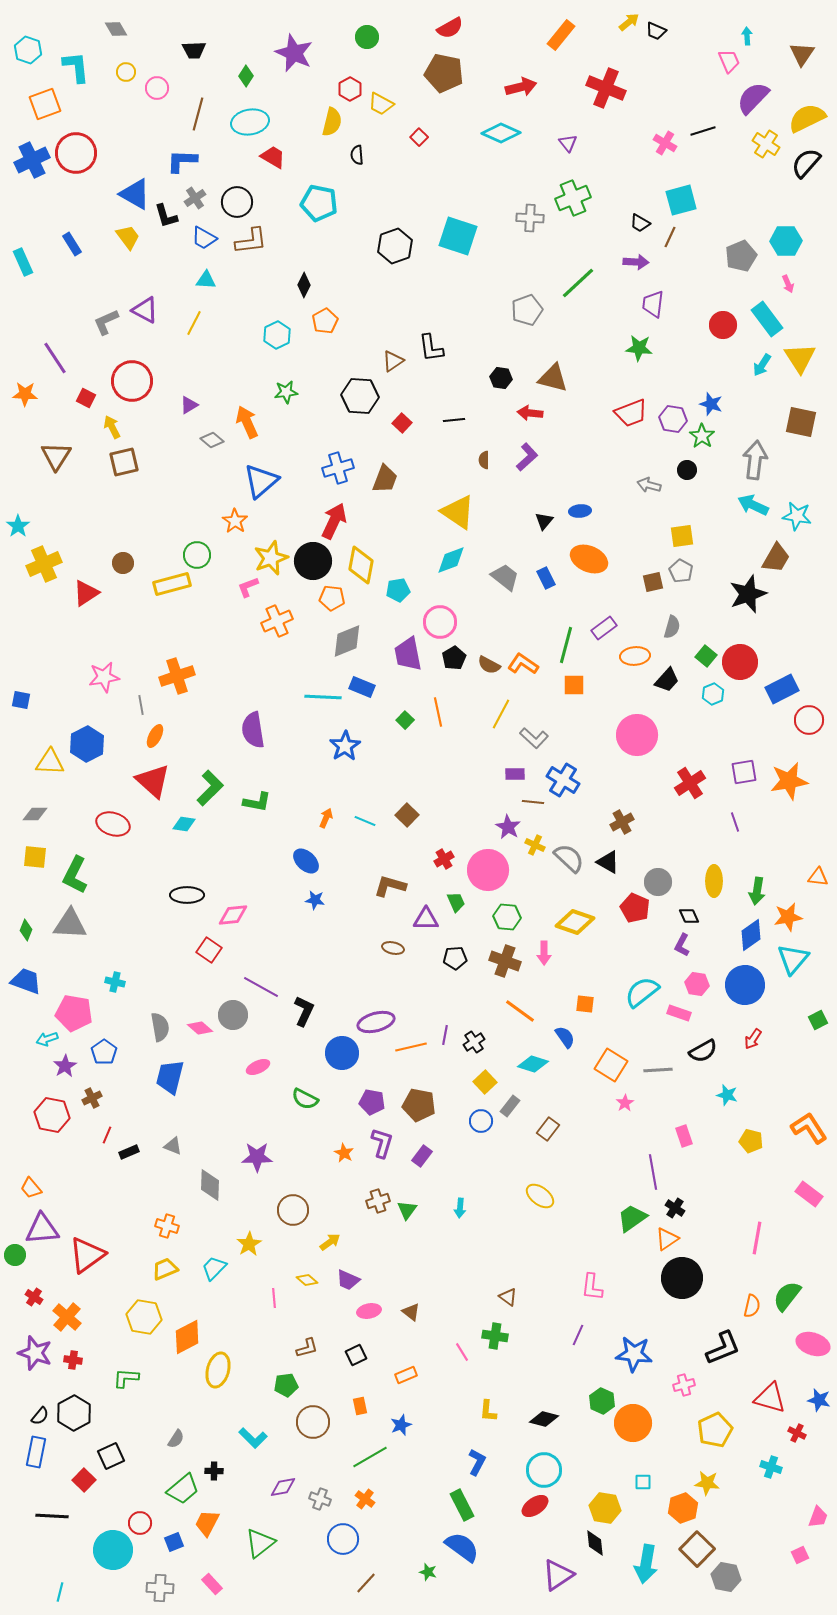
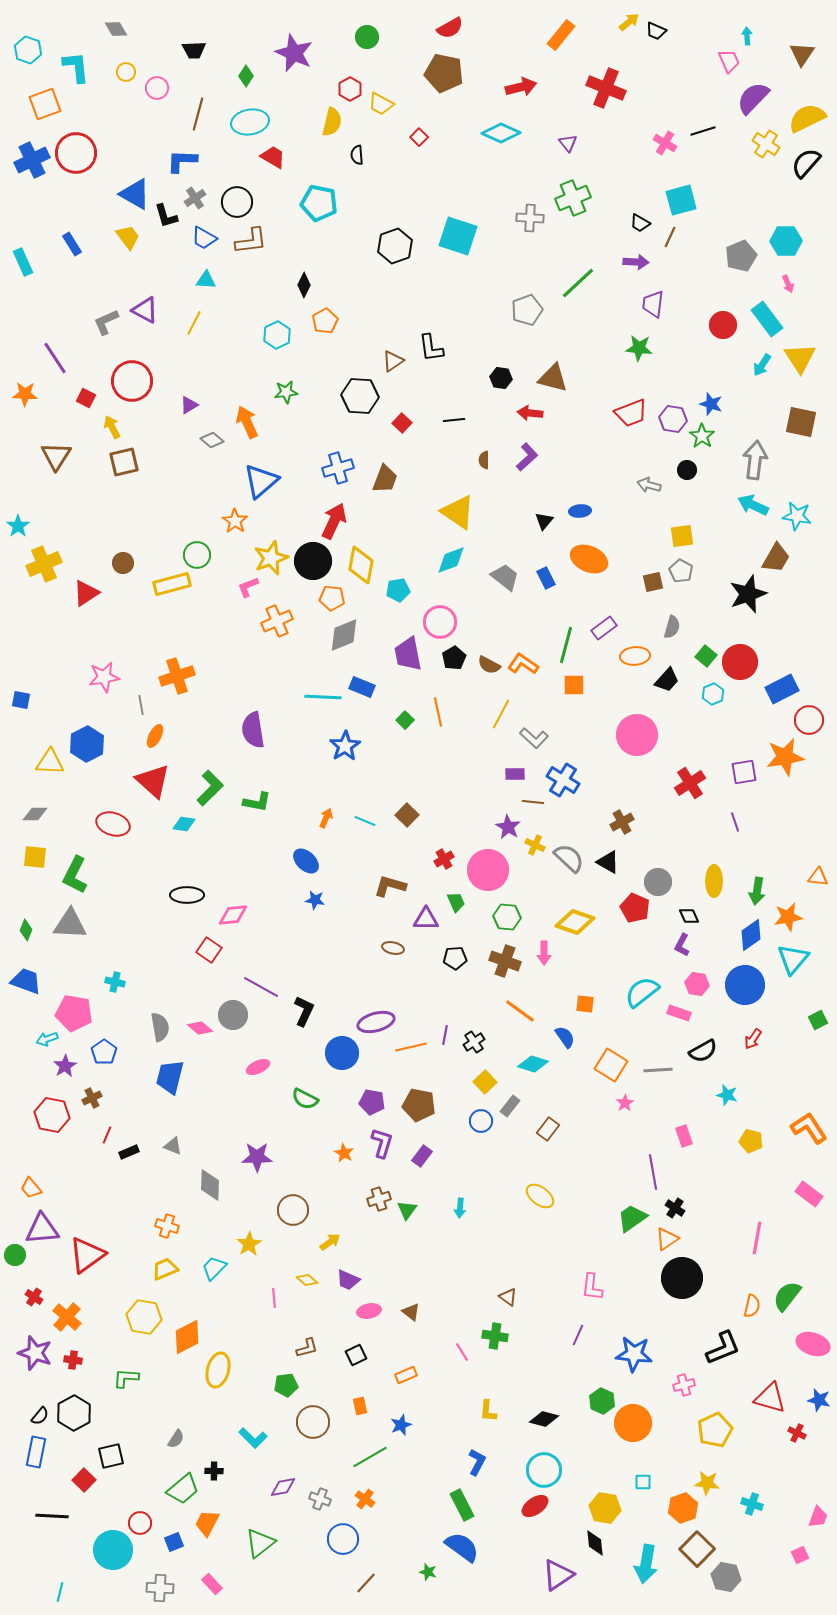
gray diamond at (347, 641): moved 3 px left, 6 px up
orange star at (789, 781): moved 4 px left, 24 px up
brown cross at (378, 1201): moved 1 px right, 2 px up
black square at (111, 1456): rotated 12 degrees clockwise
cyan cross at (771, 1467): moved 19 px left, 37 px down
